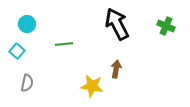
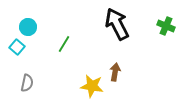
cyan circle: moved 1 px right, 3 px down
green line: rotated 54 degrees counterclockwise
cyan square: moved 4 px up
brown arrow: moved 1 px left, 3 px down
